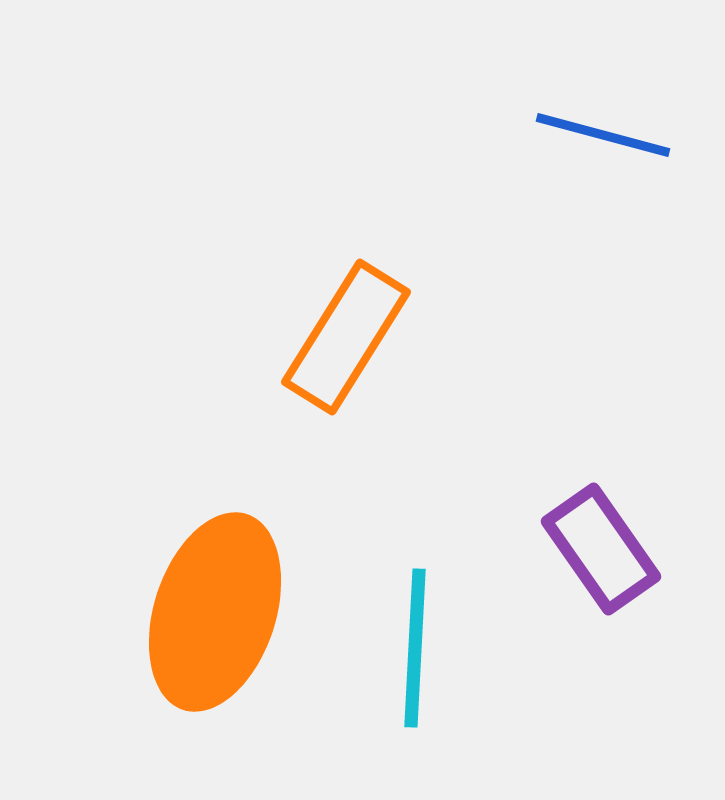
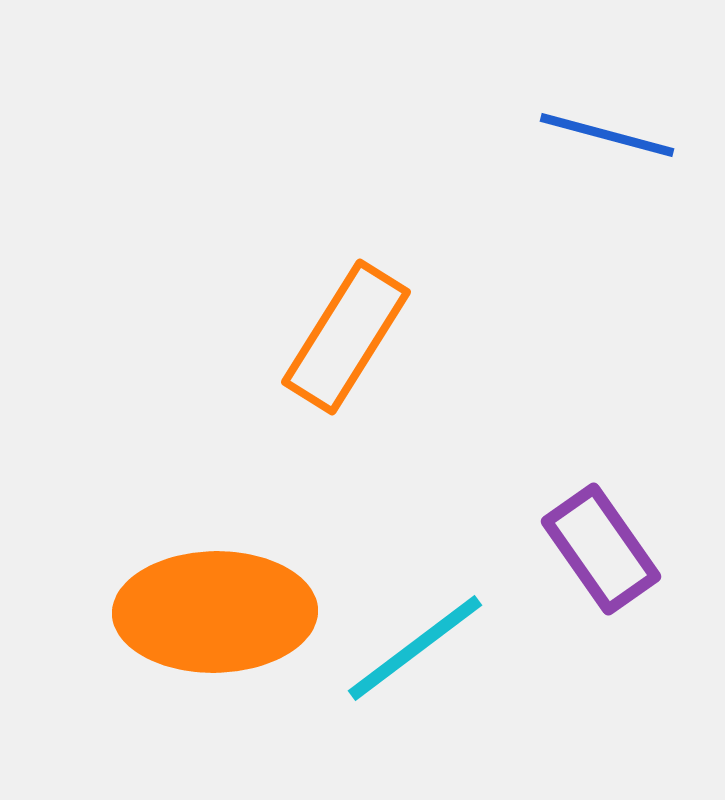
blue line: moved 4 px right
orange ellipse: rotated 71 degrees clockwise
cyan line: rotated 50 degrees clockwise
